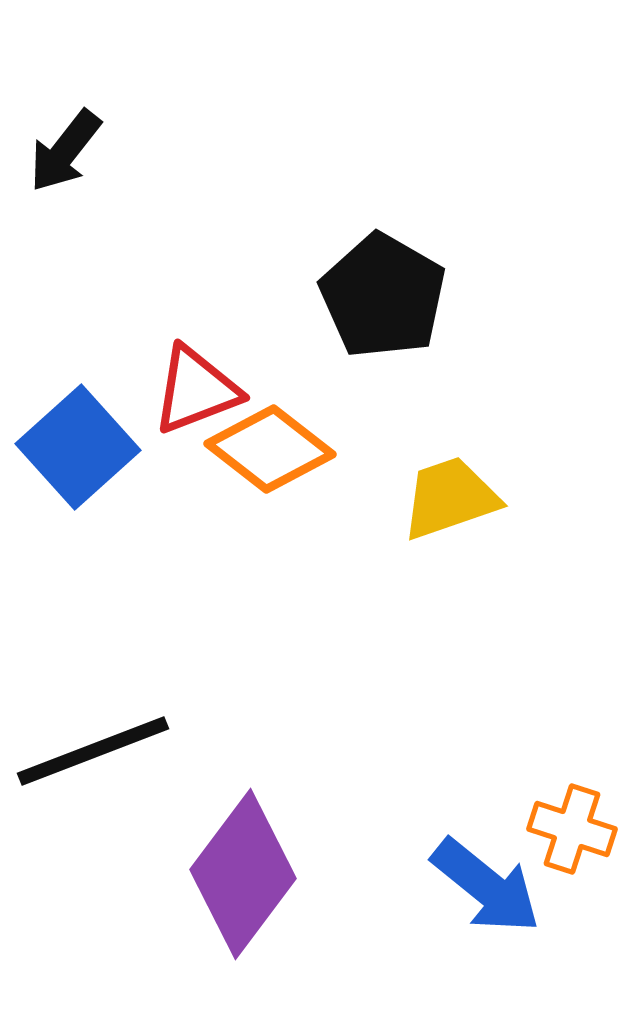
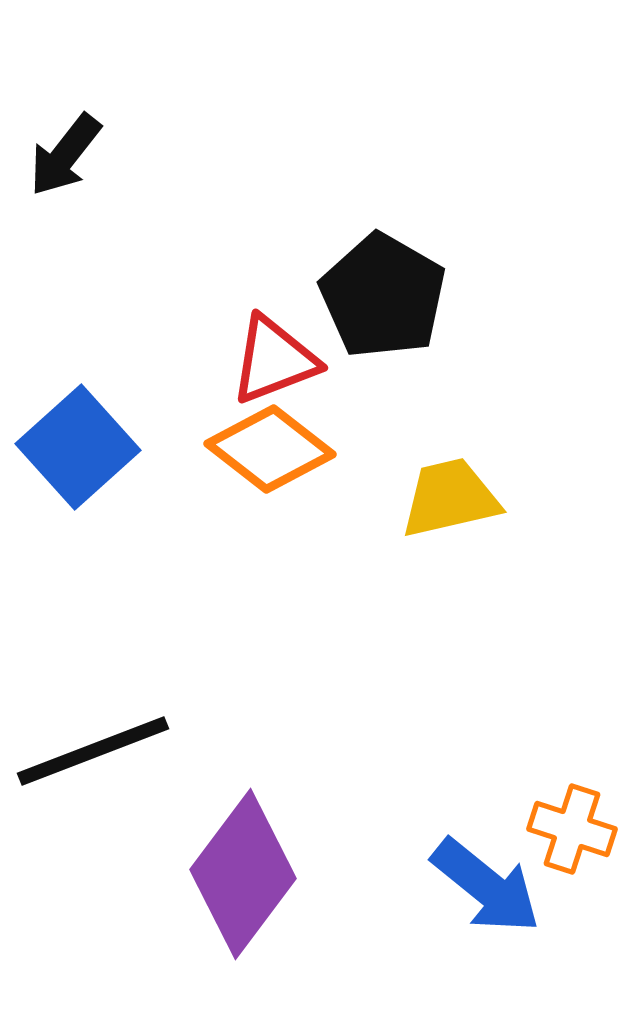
black arrow: moved 4 px down
red triangle: moved 78 px right, 30 px up
yellow trapezoid: rotated 6 degrees clockwise
